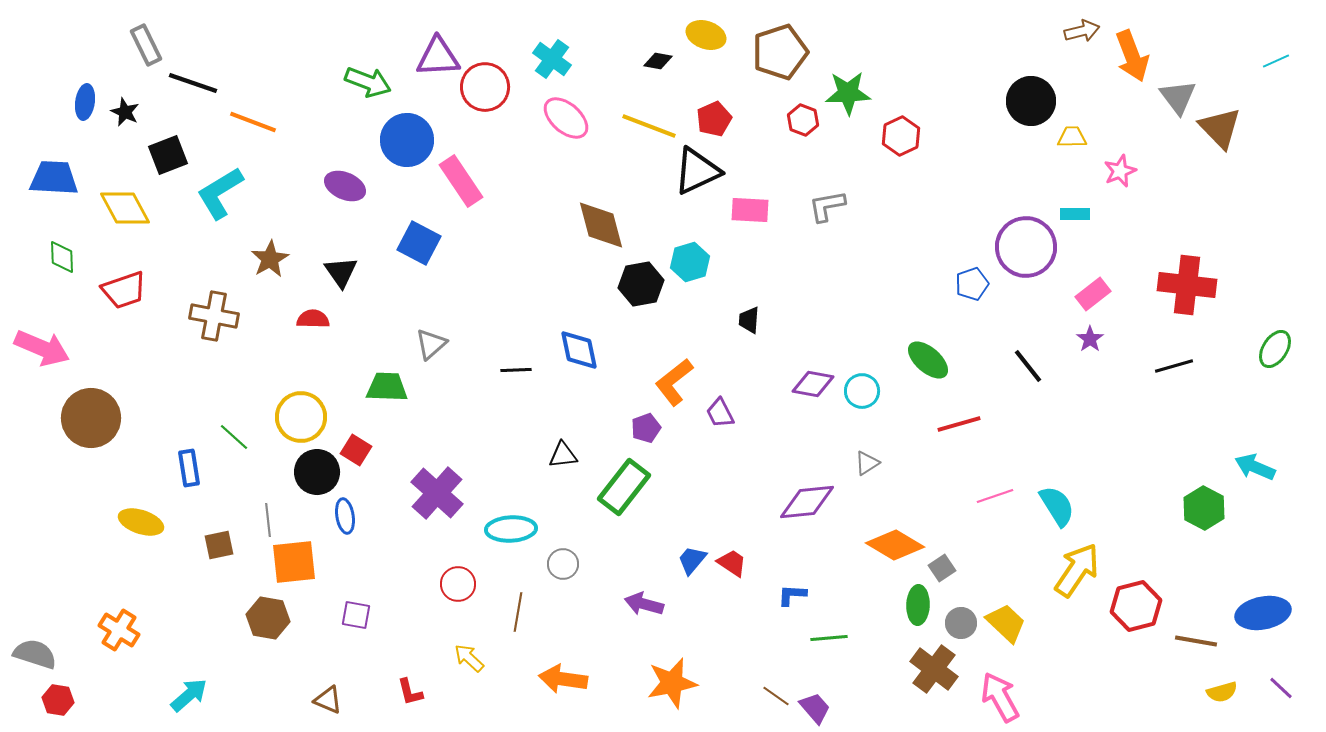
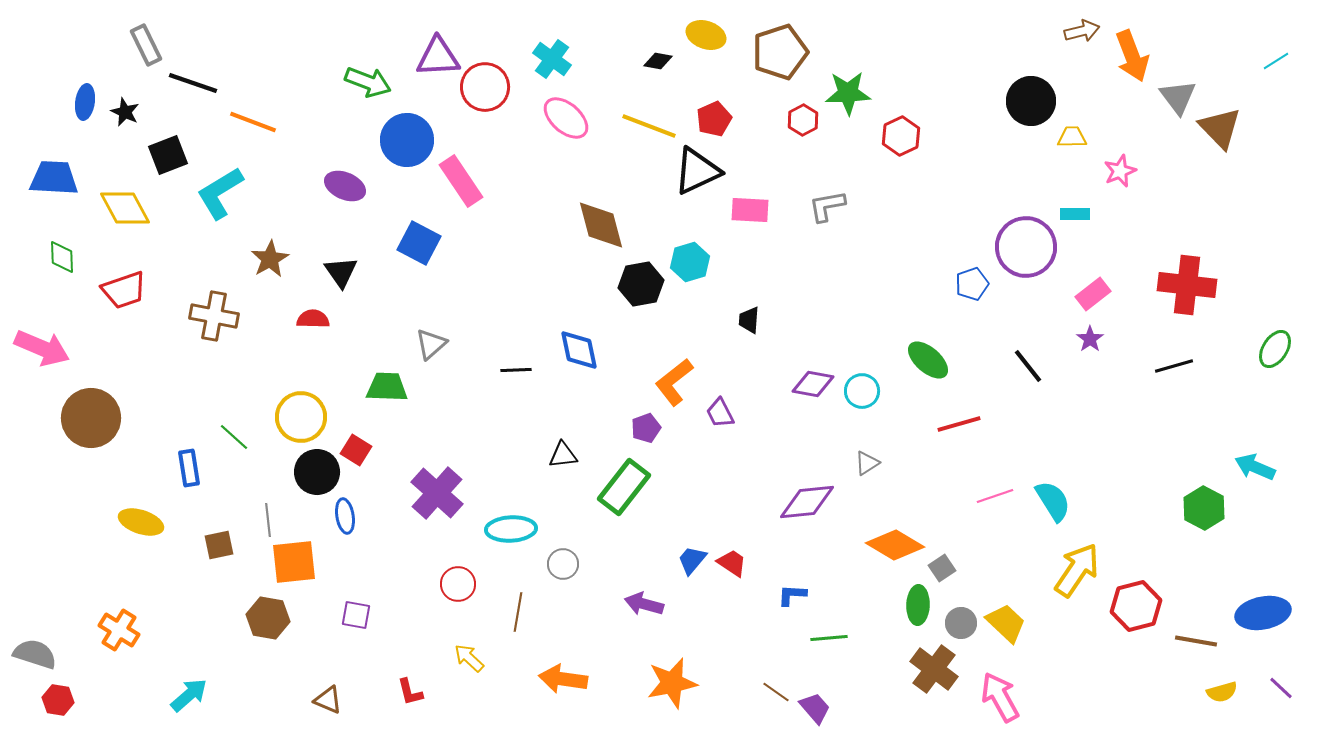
cyan line at (1276, 61): rotated 8 degrees counterclockwise
red hexagon at (803, 120): rotated 12 degrees clockwise
cyan semicircle at (1057, 506): moved 4 px left, 5 px up
brown line at (776, 696): moved 4 px up
